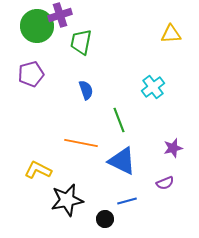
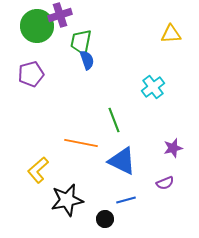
blue semicircle: moved 1 px right, 30 px up
green line: moved 5 px left
yellow L-shape: rotated 68 degrees counterclockwise
blue line: moved 1 px left, 1 px up
